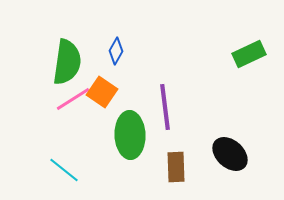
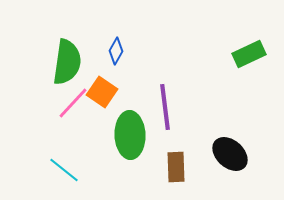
pink line: moved 4 px down; rotated 15 degrees counterclockwise
